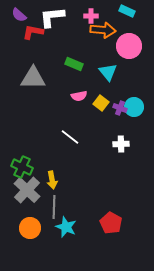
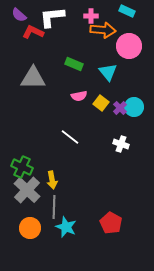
red L-shape: rotated 15 degrees clockwise
purple cross: rotated 24 degrees clockwise
white cross: rotated 21 degrees clockwise
